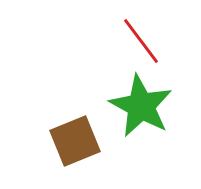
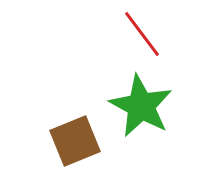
red line: moved 1 px right, 7 px up
